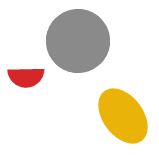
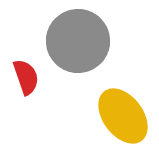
red semicircle: rotated 108 degrees counterclockwise
